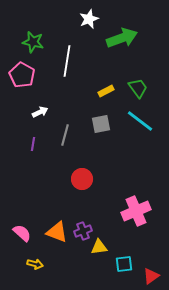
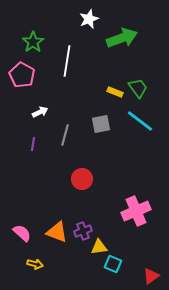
green star: rotated 25 degrees clockwise
yellow rectangle: moved 9 px right, 1 px down; rotated 49 degrees clockwise
cyan square: moved 11 px left; rotated 30 degrees clockwise
